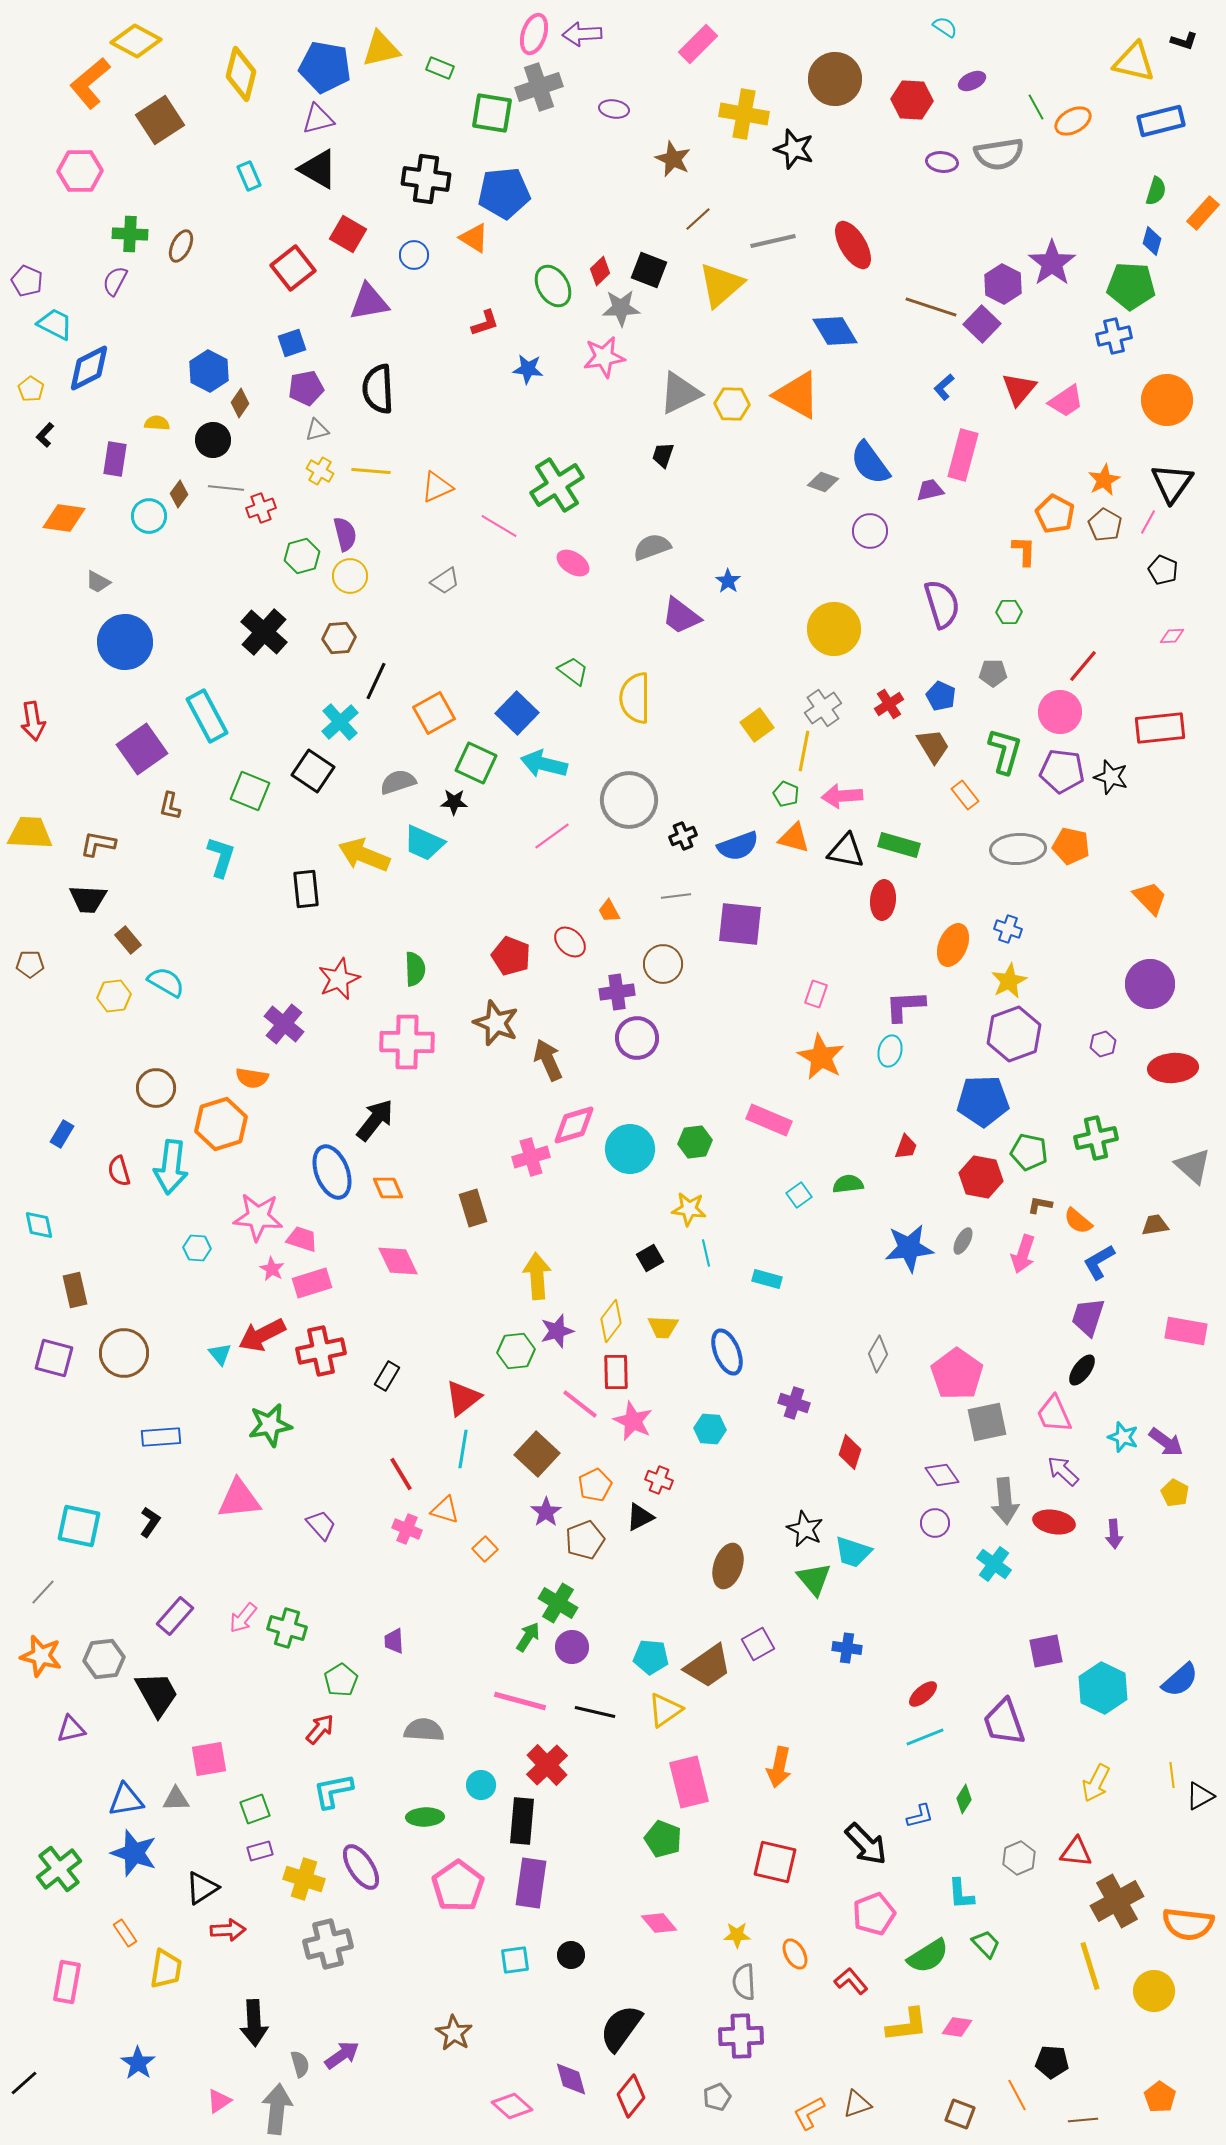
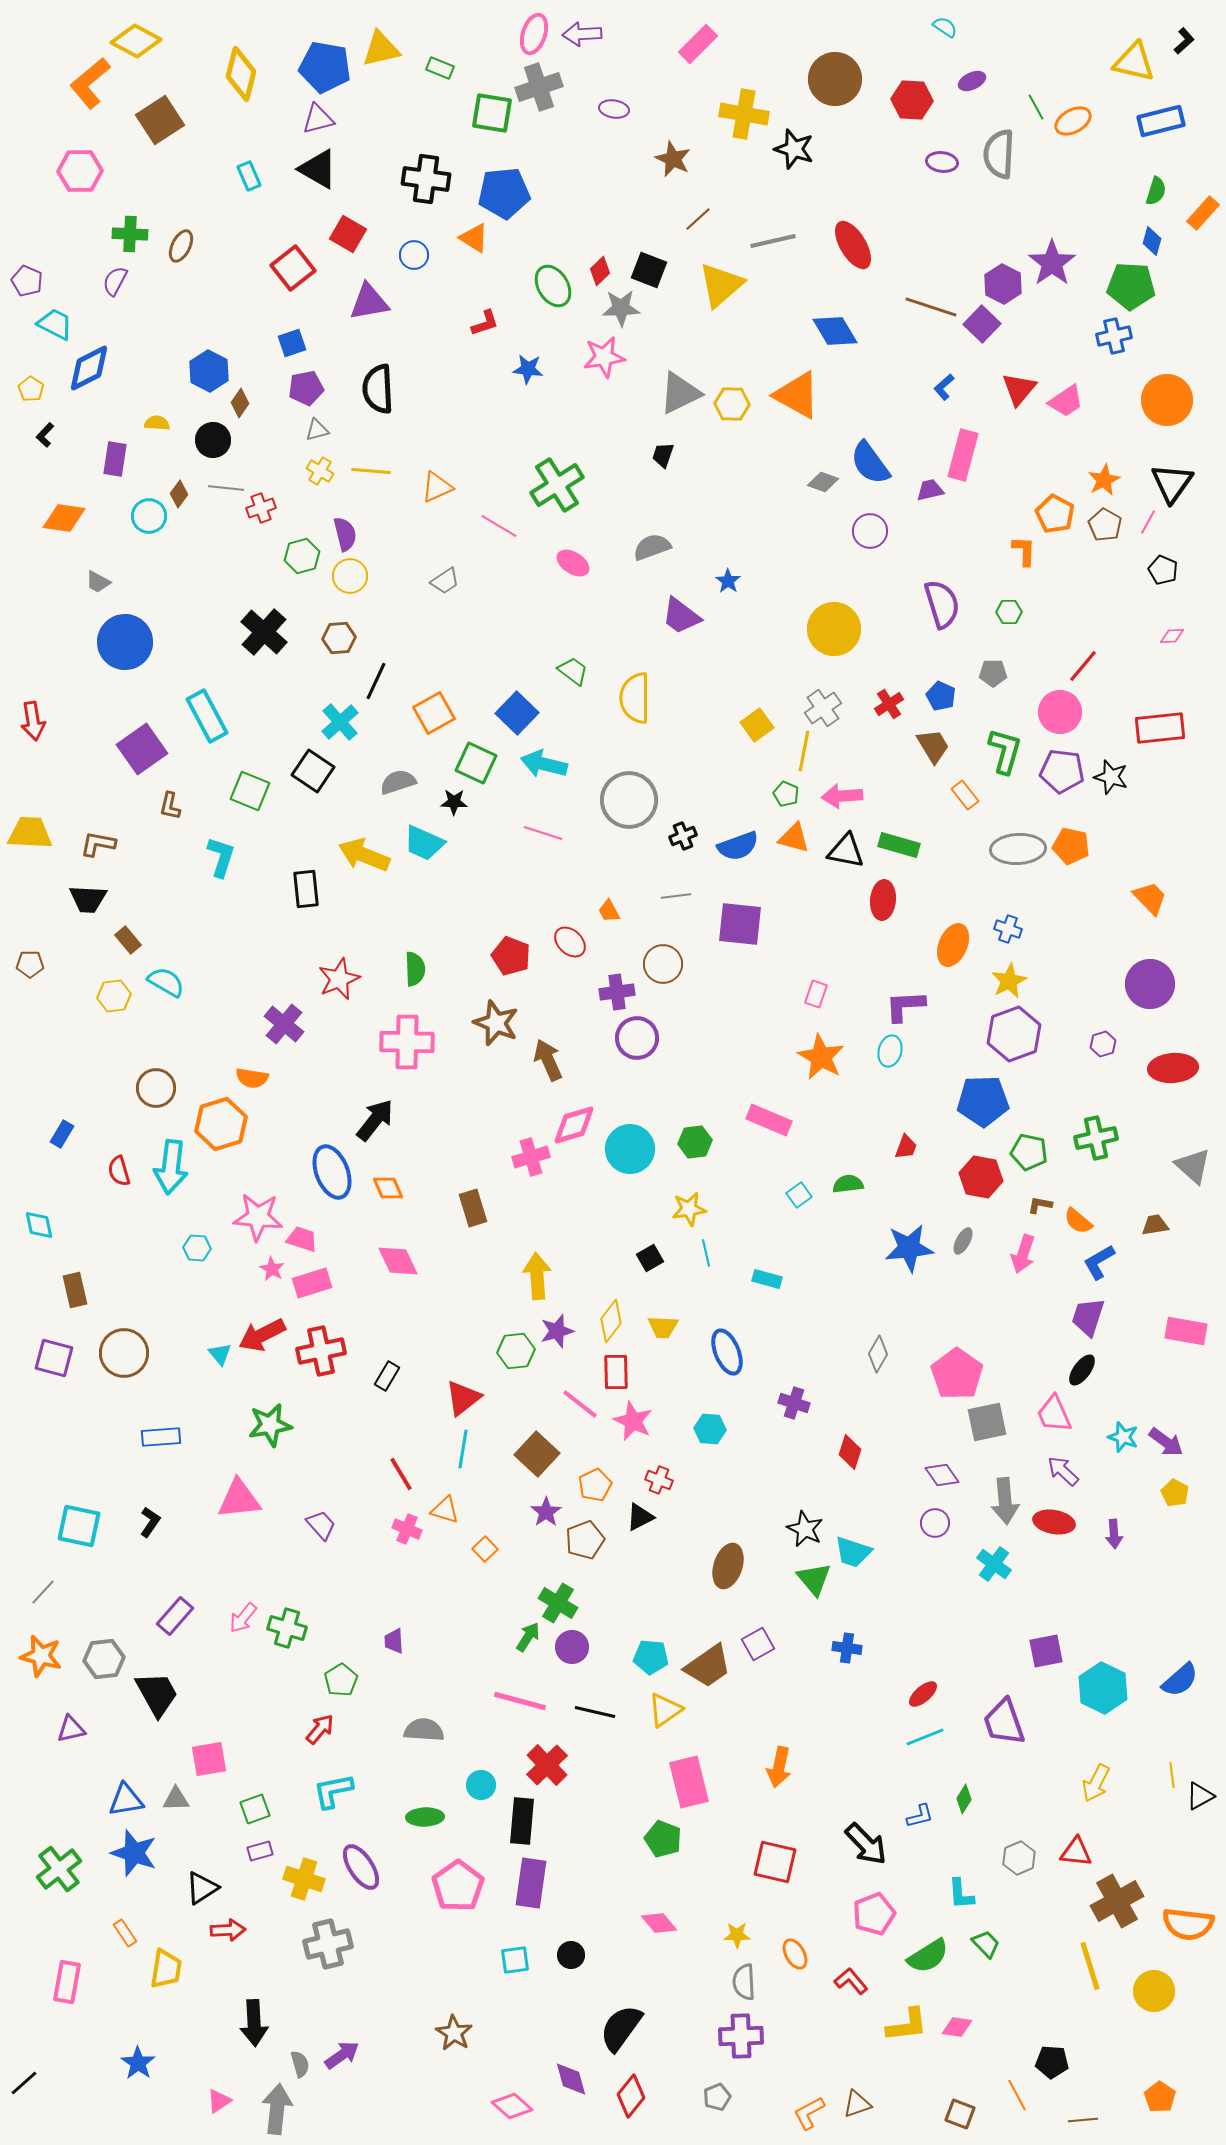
black L-shape at (1184, 41): rotated 60 degrees counterclockwise
gray semicircle at (999, 154): rotated 102 degrees clockwise
pink line at (552, 836): moved 9 px left, 3 px up; rotated 54 degrees clockwise
yellow star at (689, 1209): rotated 16 degrees counterclockwise
